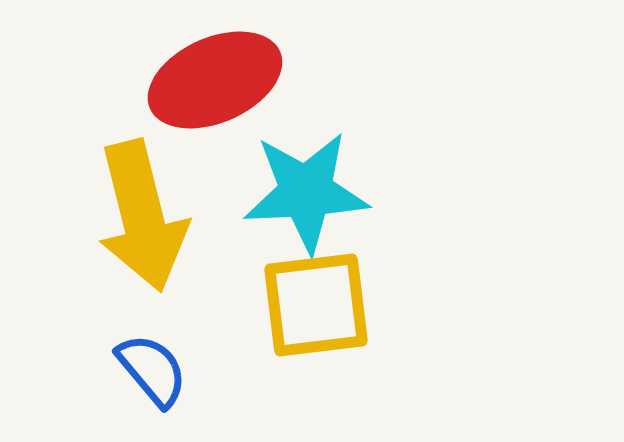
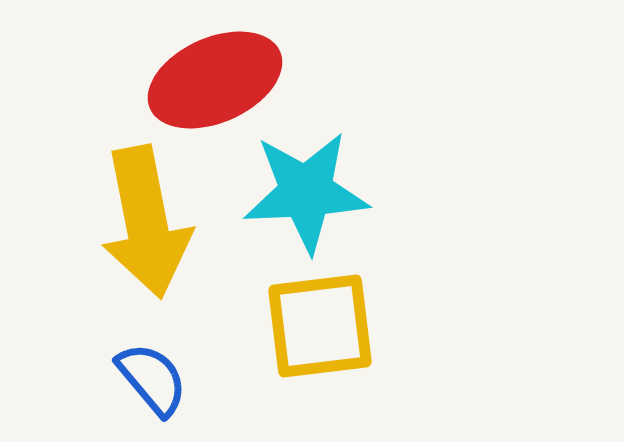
yellow arrow: moved 4 px right, 6 px down; rotated 3 degrees clockwise
yellow square: moved 4 px right, 21 px down
blue semicircle: moved 9 px down
